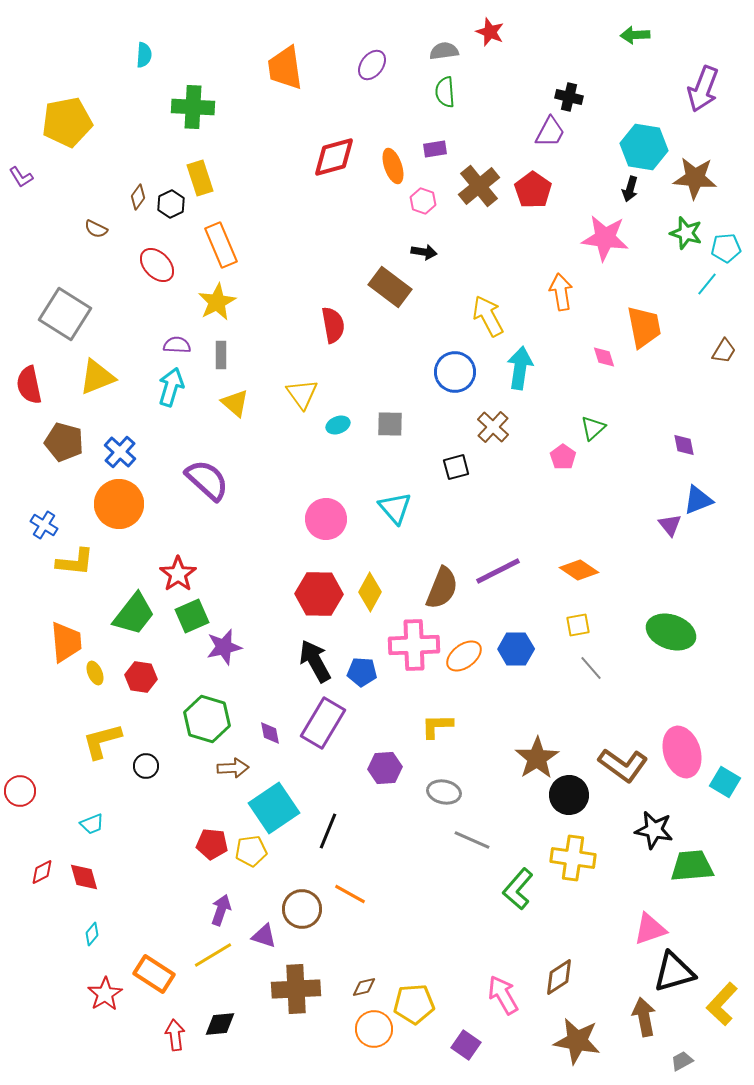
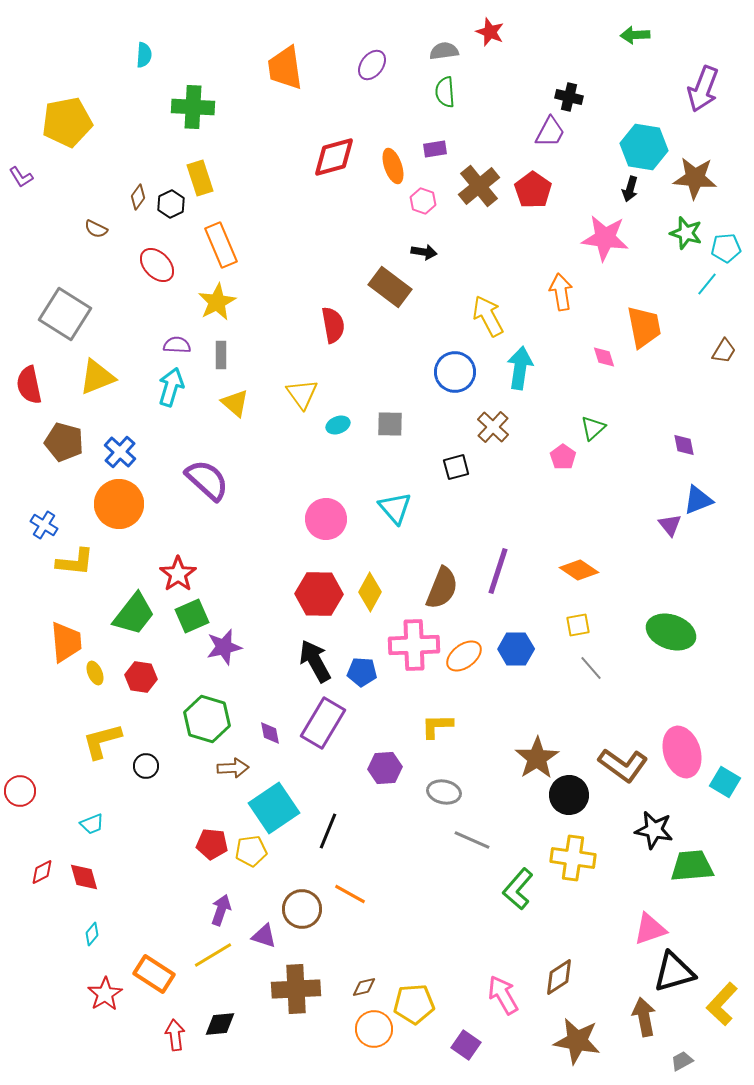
purple line at (498, 571): rotated 45 degrees counterclockwise
